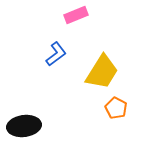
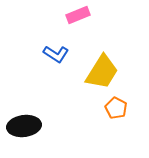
pink rectangle: moved 2 px right
blue L-shape: rotated 70 degrees clockwise
